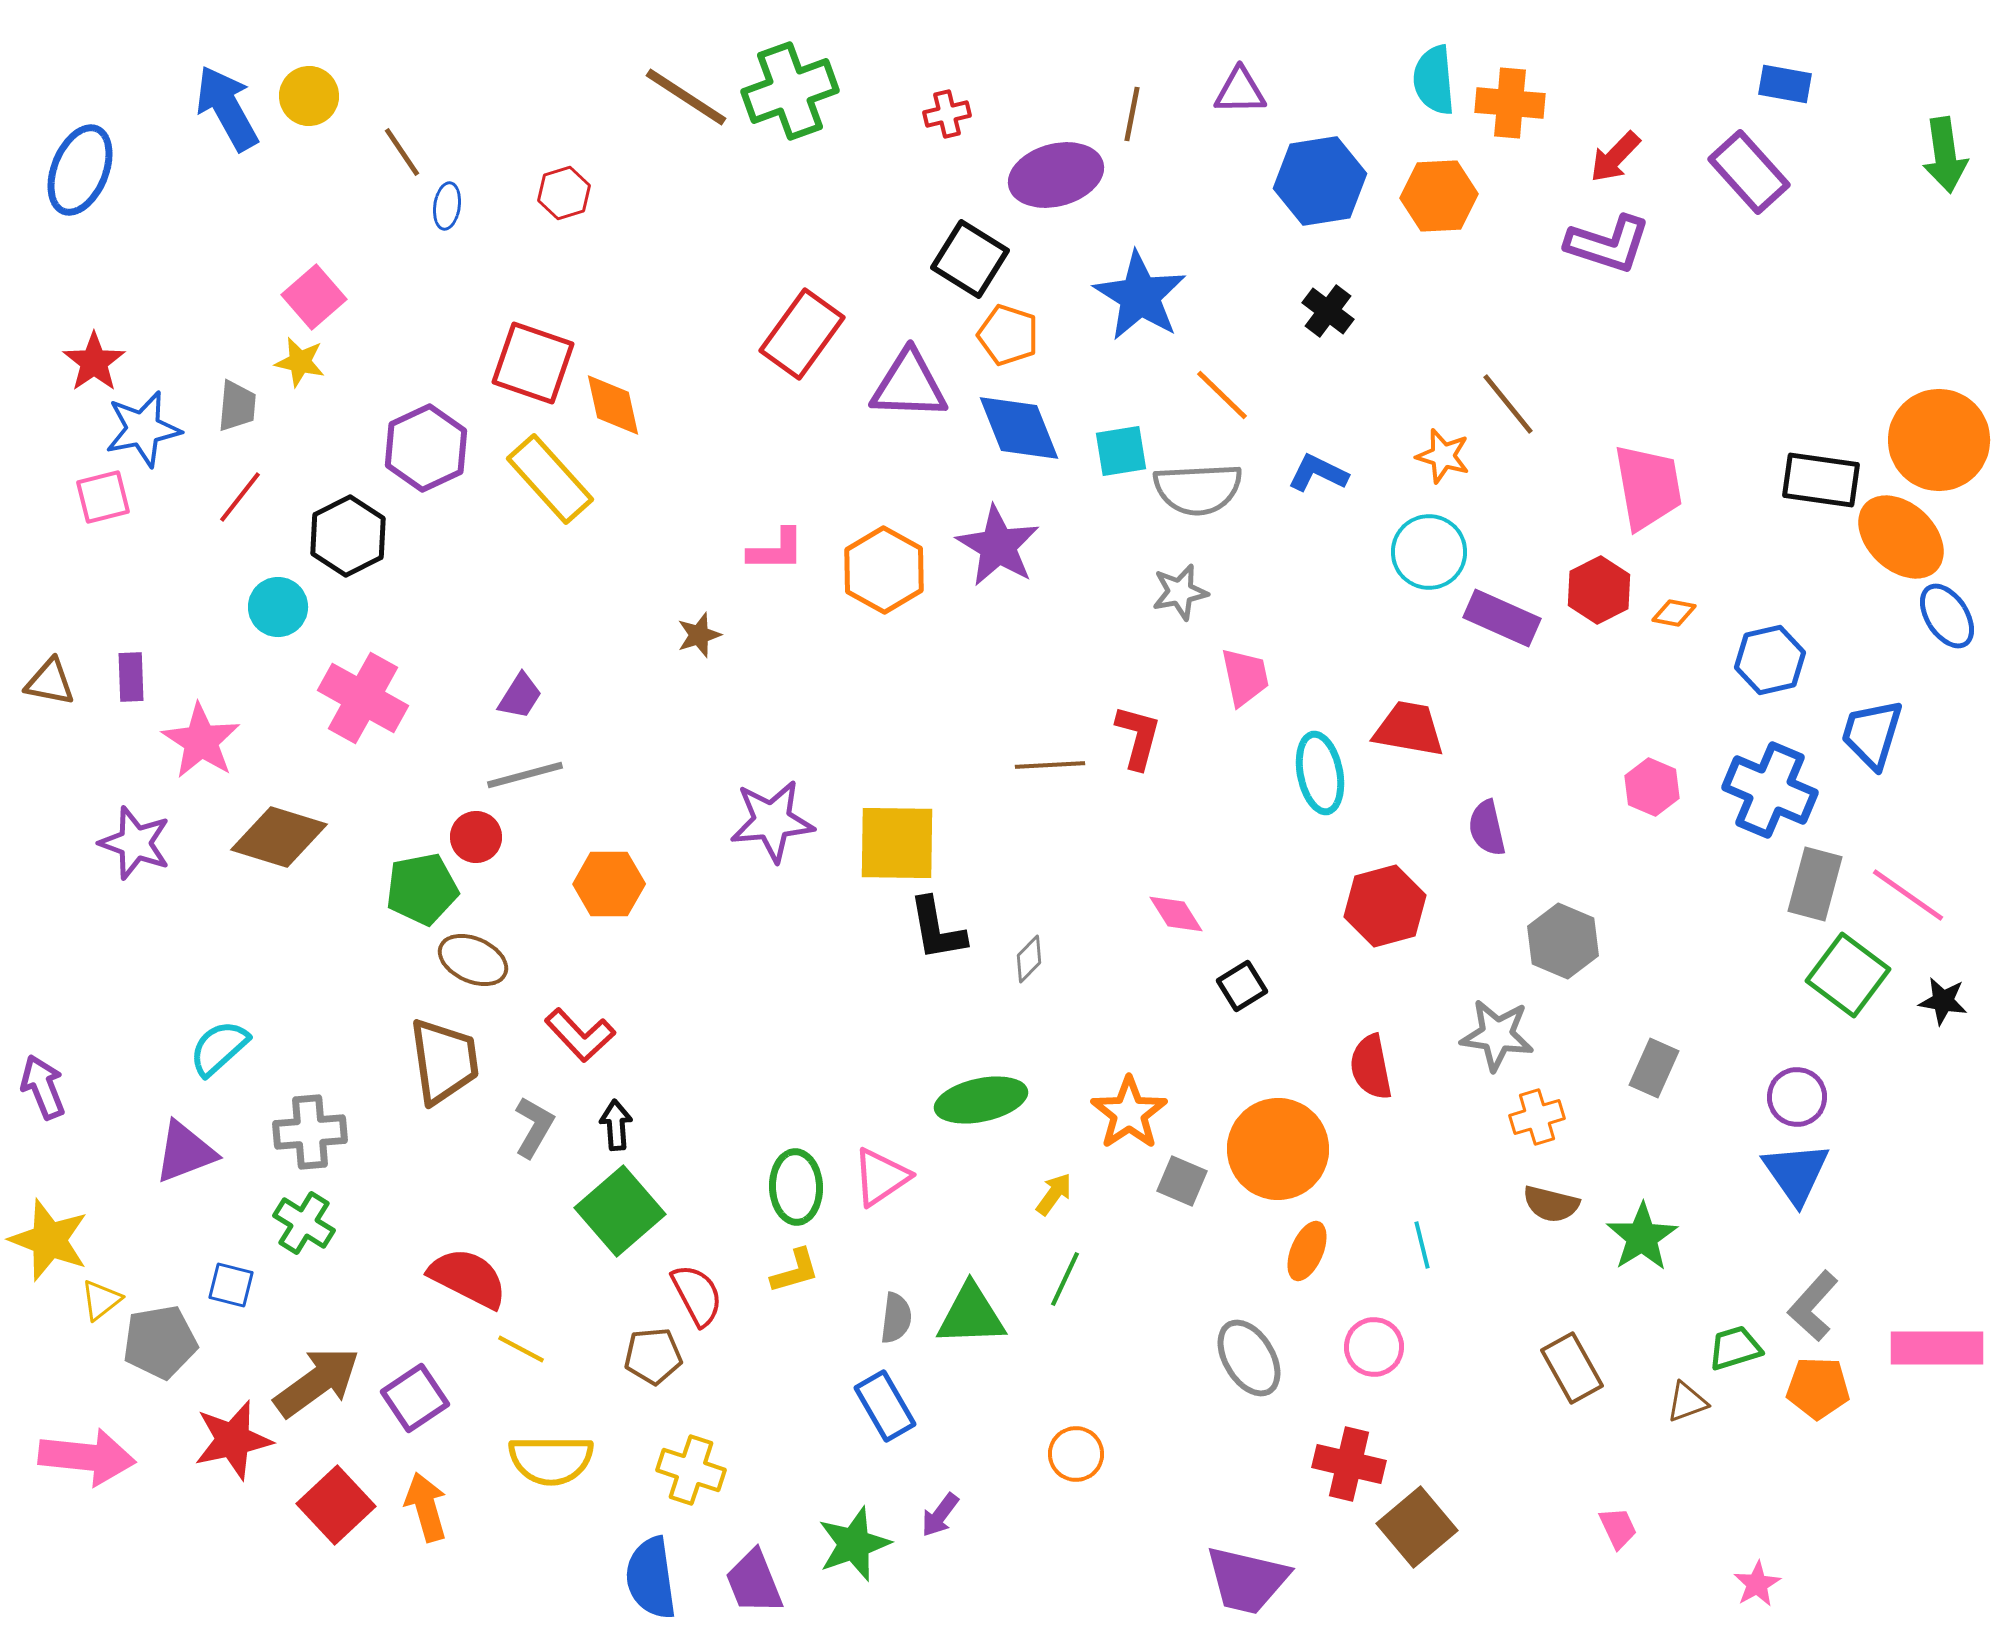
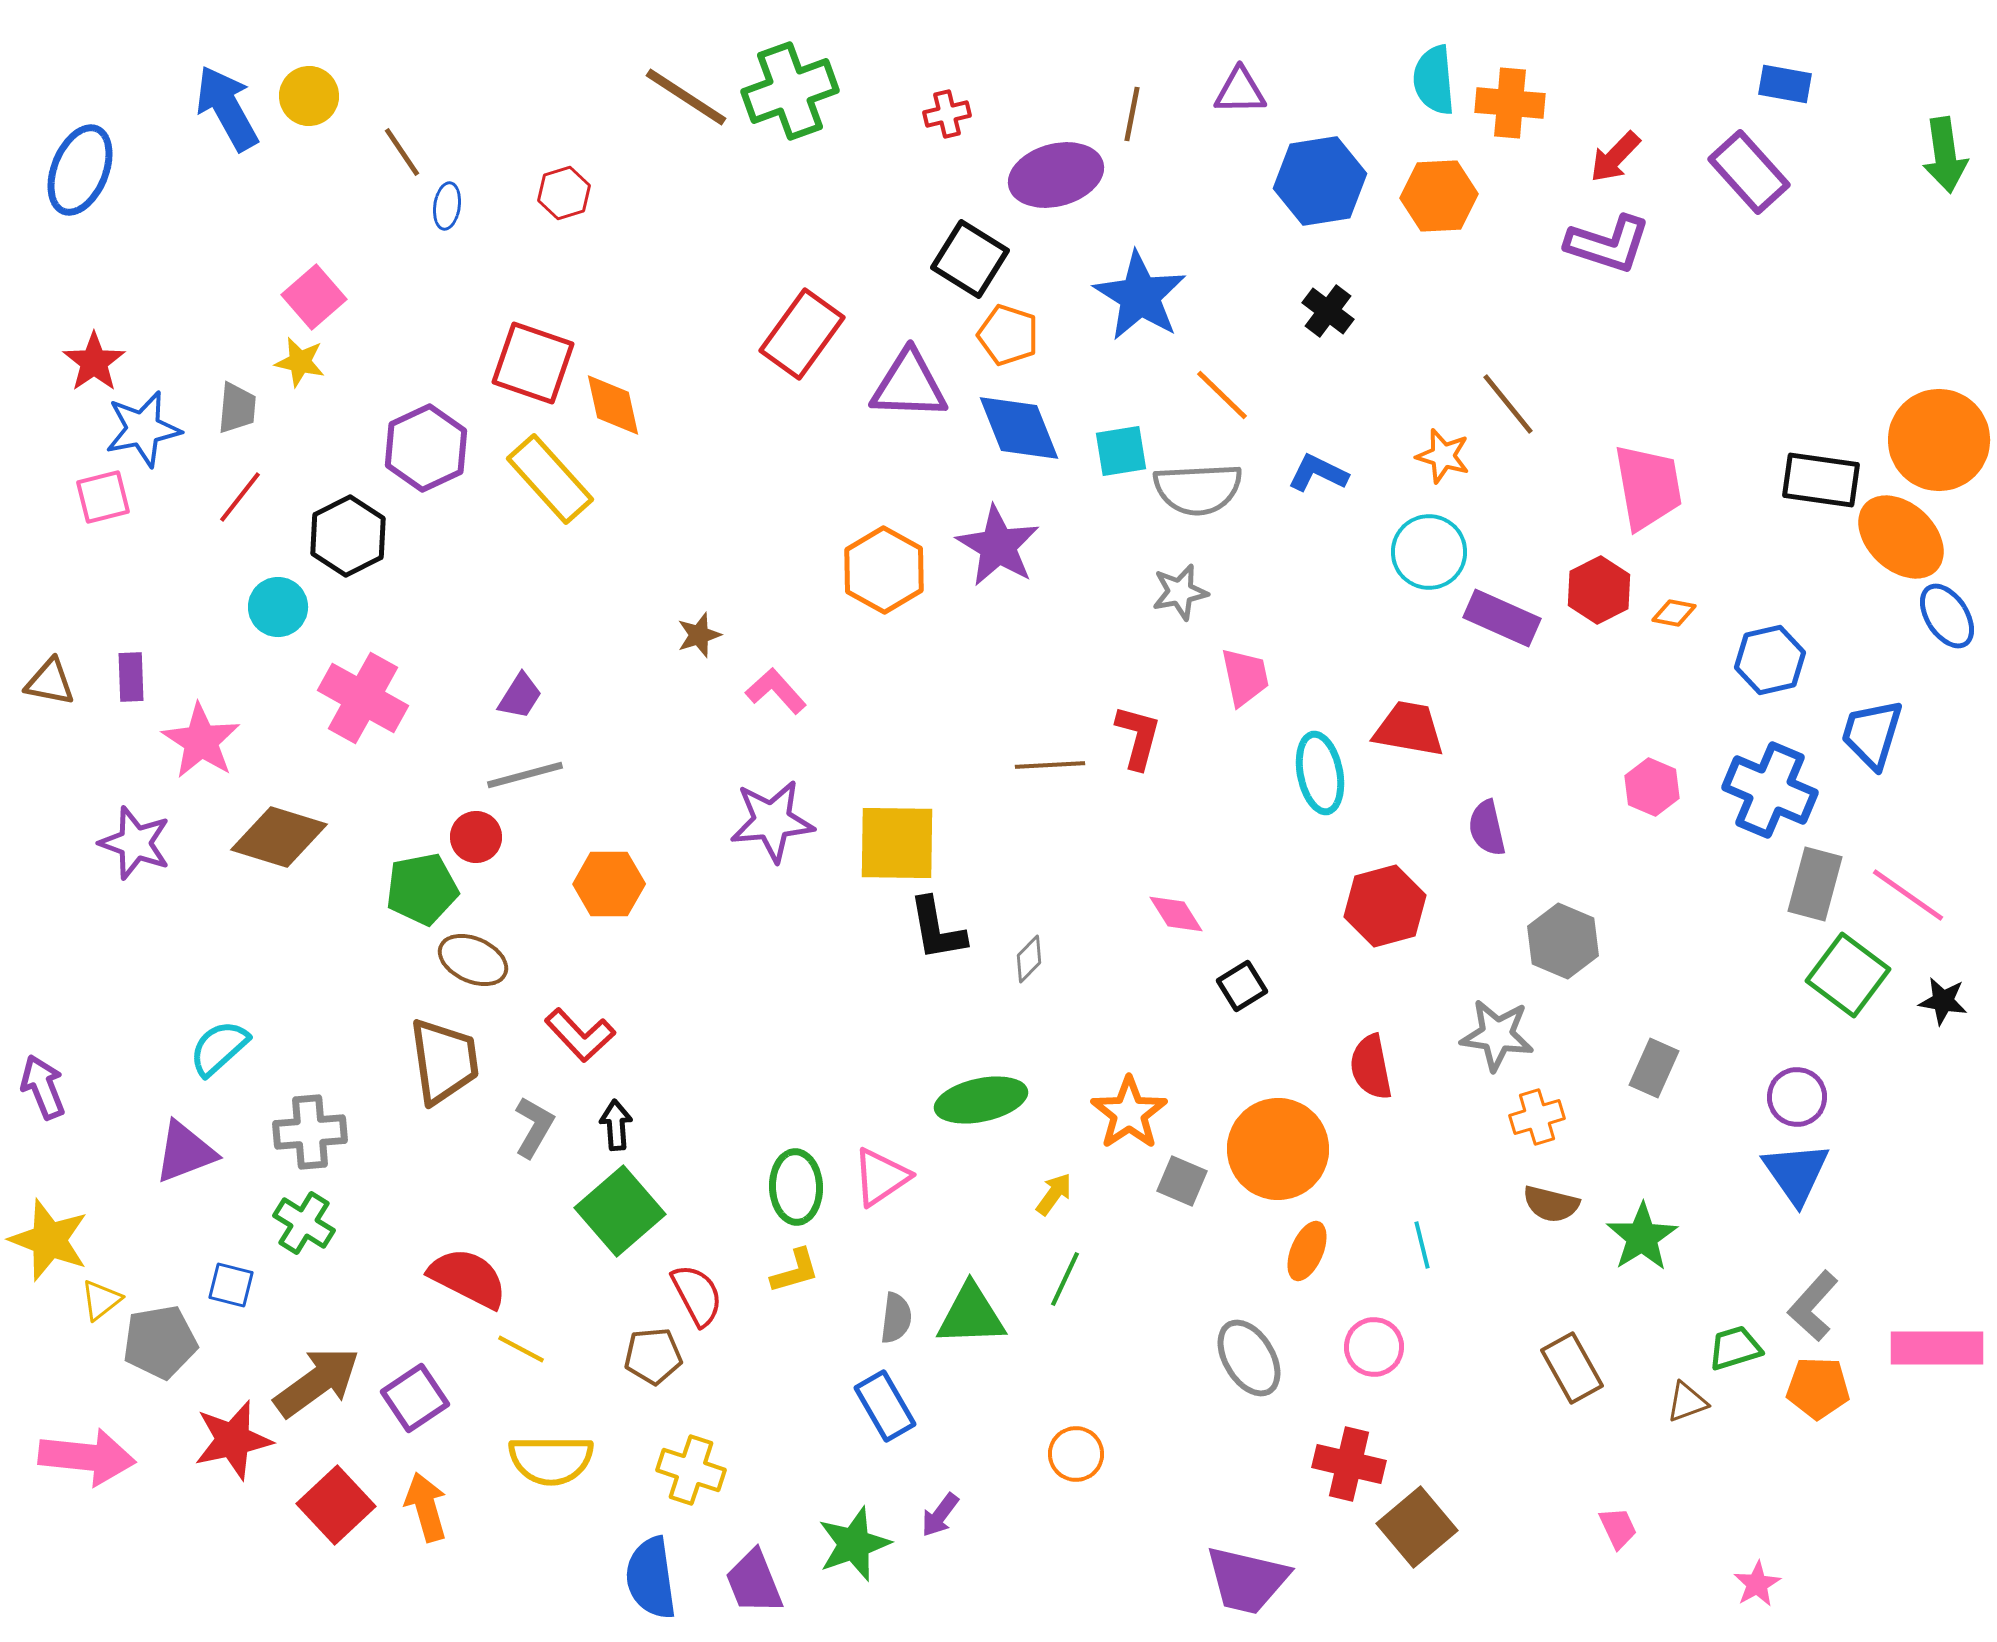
gray trapezoid at (237, 406): moved 2 px down
pink L-shape at (776, 550): moved 141 px down; rotated 132 degrees counterclockwise
